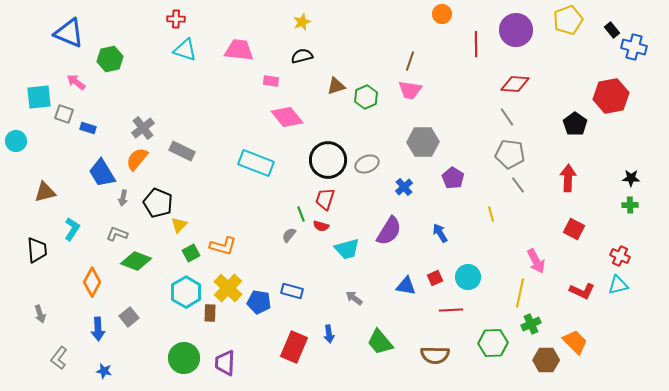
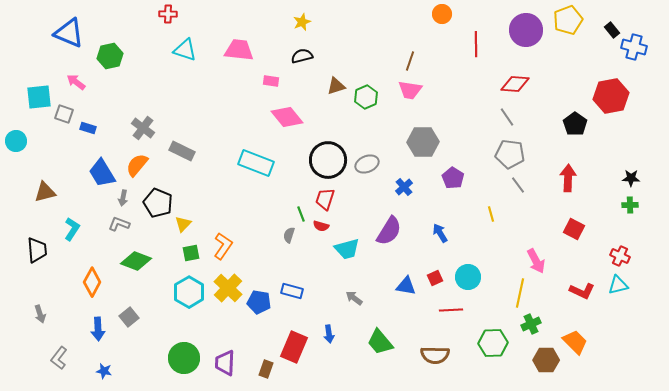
red cross at (176, 19): moved 8 px left, 5 px up
purple circle at (516, 30): moved 10 px right
green hexagon at (110, 59): moved 3 px up
gray cross at (143, 128): rotated 15 degrees counterclockwise
orange semicircle at (137, 159): moved 6 px down
yellow triangle at (179, 225): moved 4 px right, 1 px up
gray L-shape at (117, 234): moved 2 px right, 10 px up
gray semicircle at (289, 235): rotated 21 degrees counterclockwise
orange L-shape at (223, 246): rotated 72 degrees counterclockwise
green square at (191, 253): rotated 18 degrees clockwise
cyan hexagon at (186, 292): moved 3 px right
brown rectangle at (210, 313): moved 56 px right, 56 px down; rotated 18 degrees clockwise
